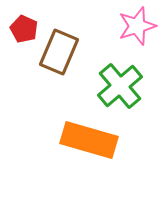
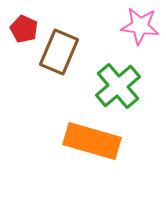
pink star: moved 3 px right; rotated 24 degrees clockwise
green cross: moved 2 px left
orange rectangle: moved 3 px right, 1 px down
